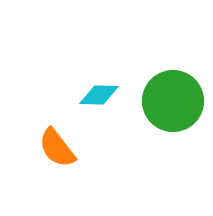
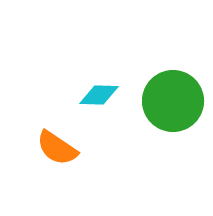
orange semicircle: rotated 18 degrees counterclockwise
